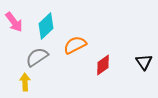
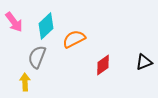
orange semicircle: moved 1 px left, 6 px up
gray semicircle: rotated 35 degrees counterclockwise
black triangle: rotated 42 degrees clockwise
